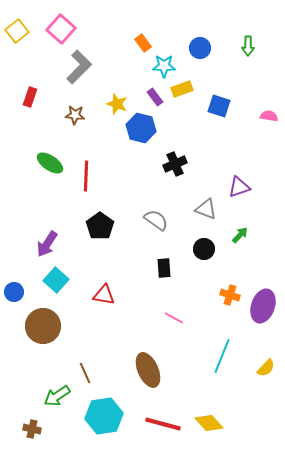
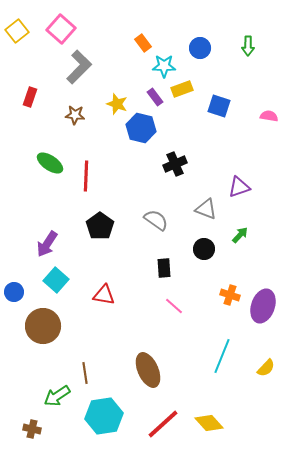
pink line at (174, 318): moved 12 px up; rotated 12 degrees clockwise
brown line at (85, 373): rotated 15 degrees clockwise
red line at (163, 424): rotated 57 degrees counterclockwise
